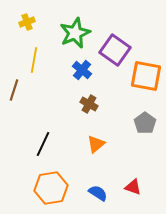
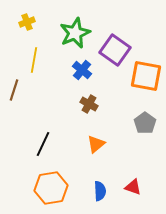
blue semicircle: moved 2 px right, 2 px up; rotated 54 degrees clockwise
